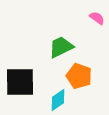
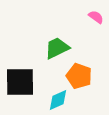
pink semicircle: moved 1 px left, 1 px up
green trapezoid: moved 4 px left, 1 px down
cyan diamond: rotated 10 degrees clockwise
